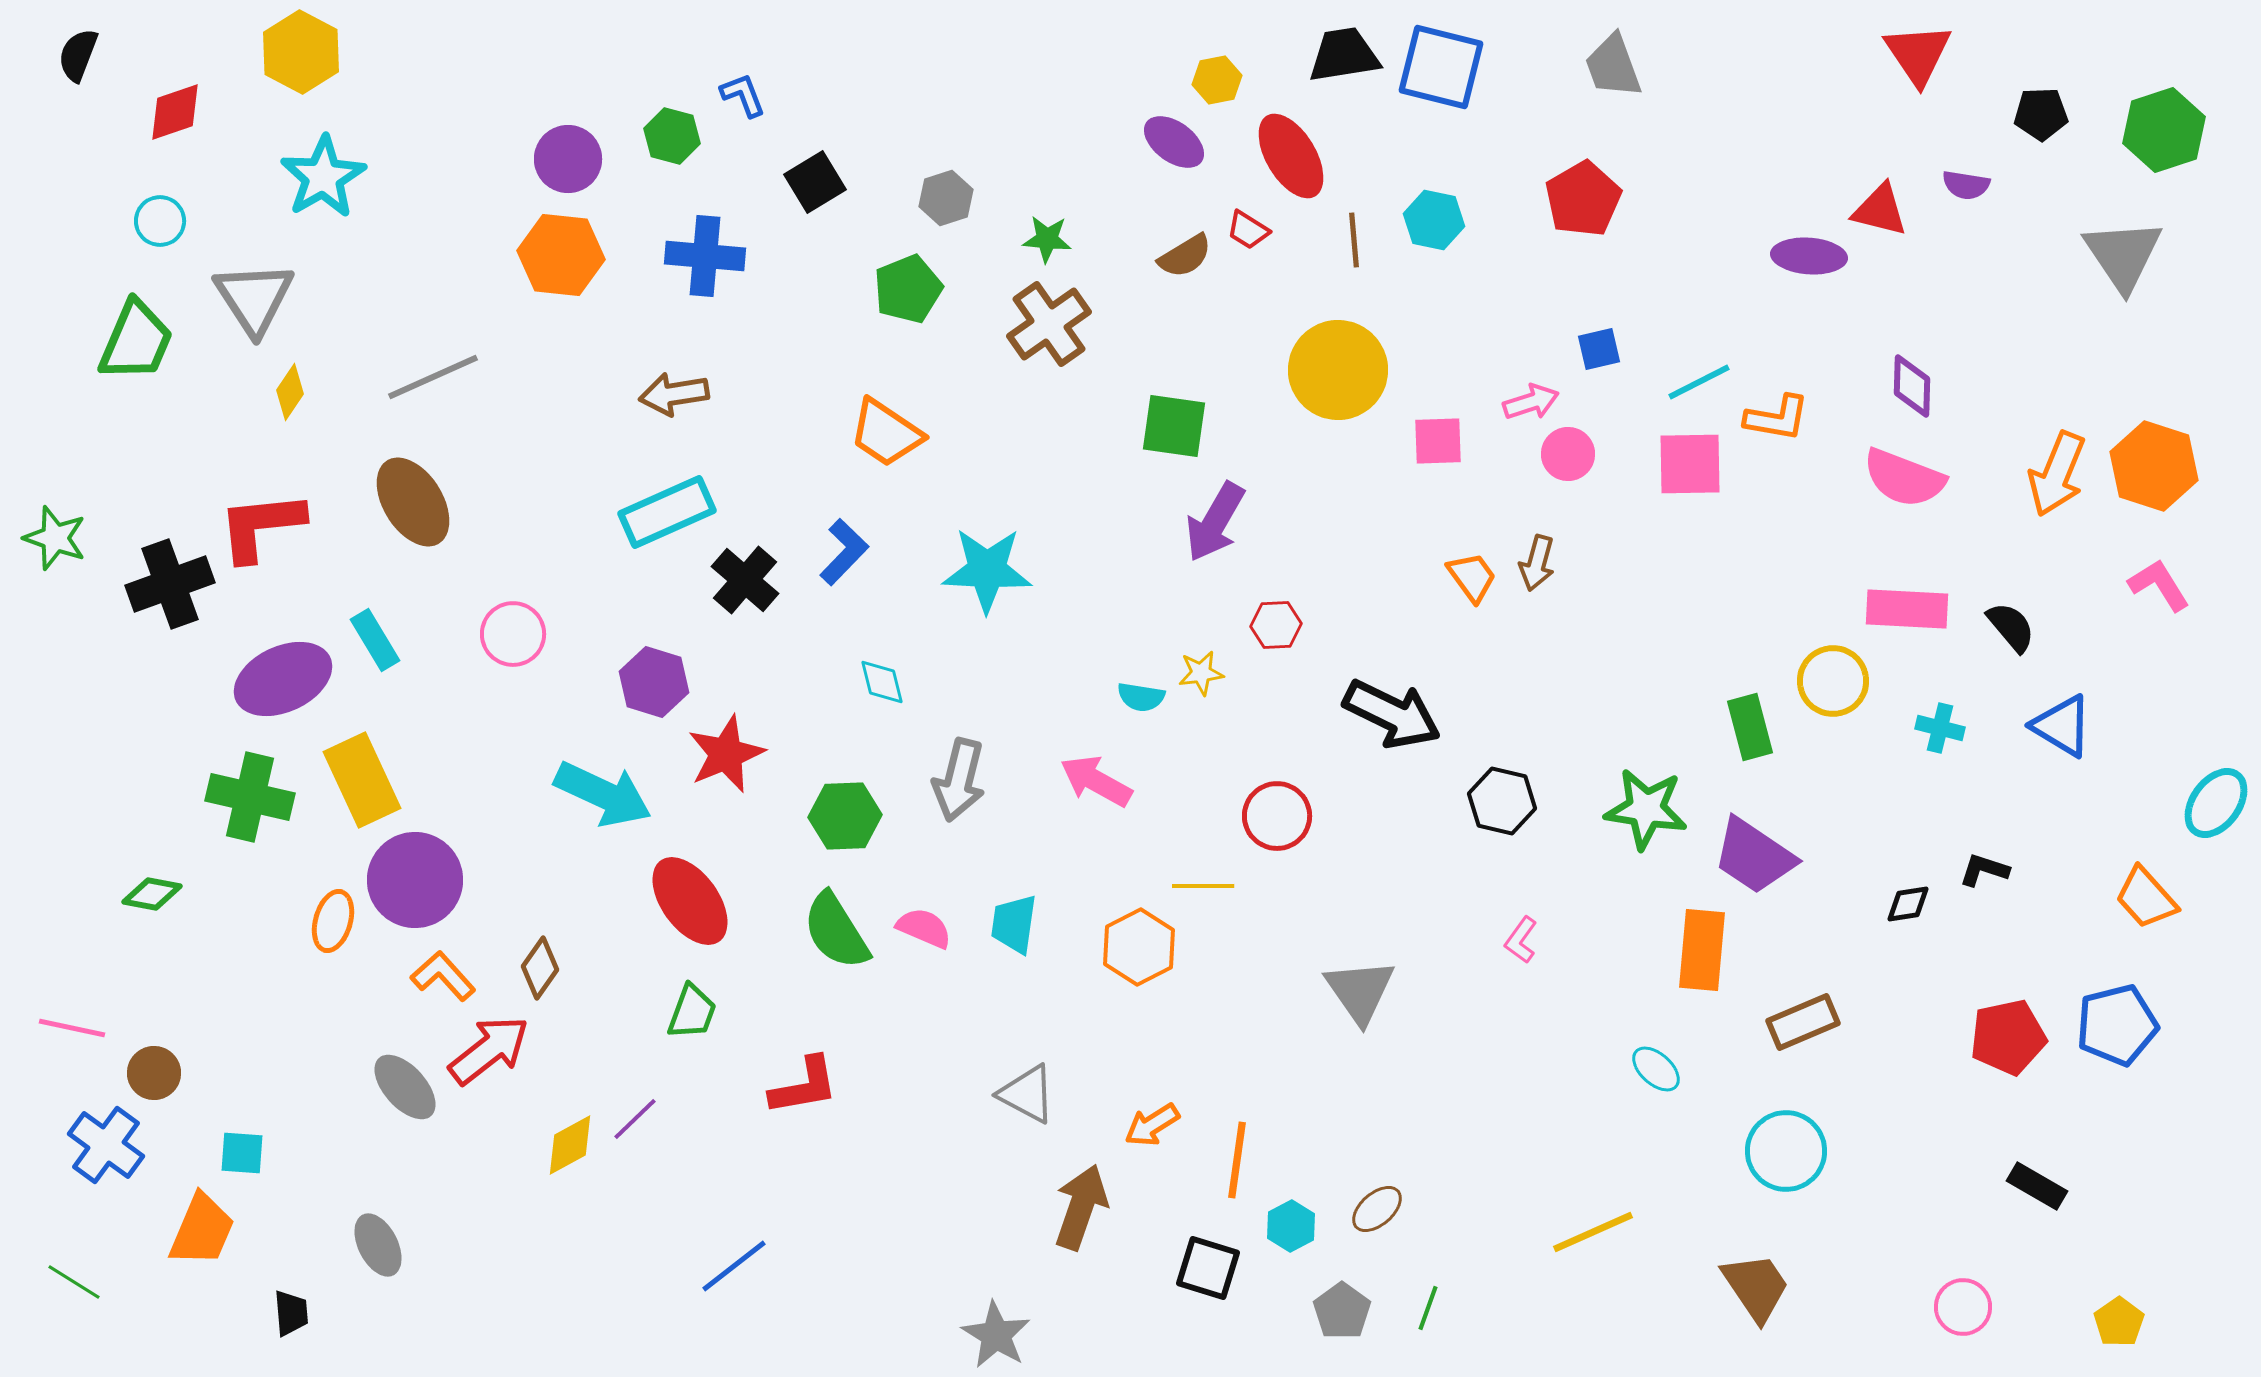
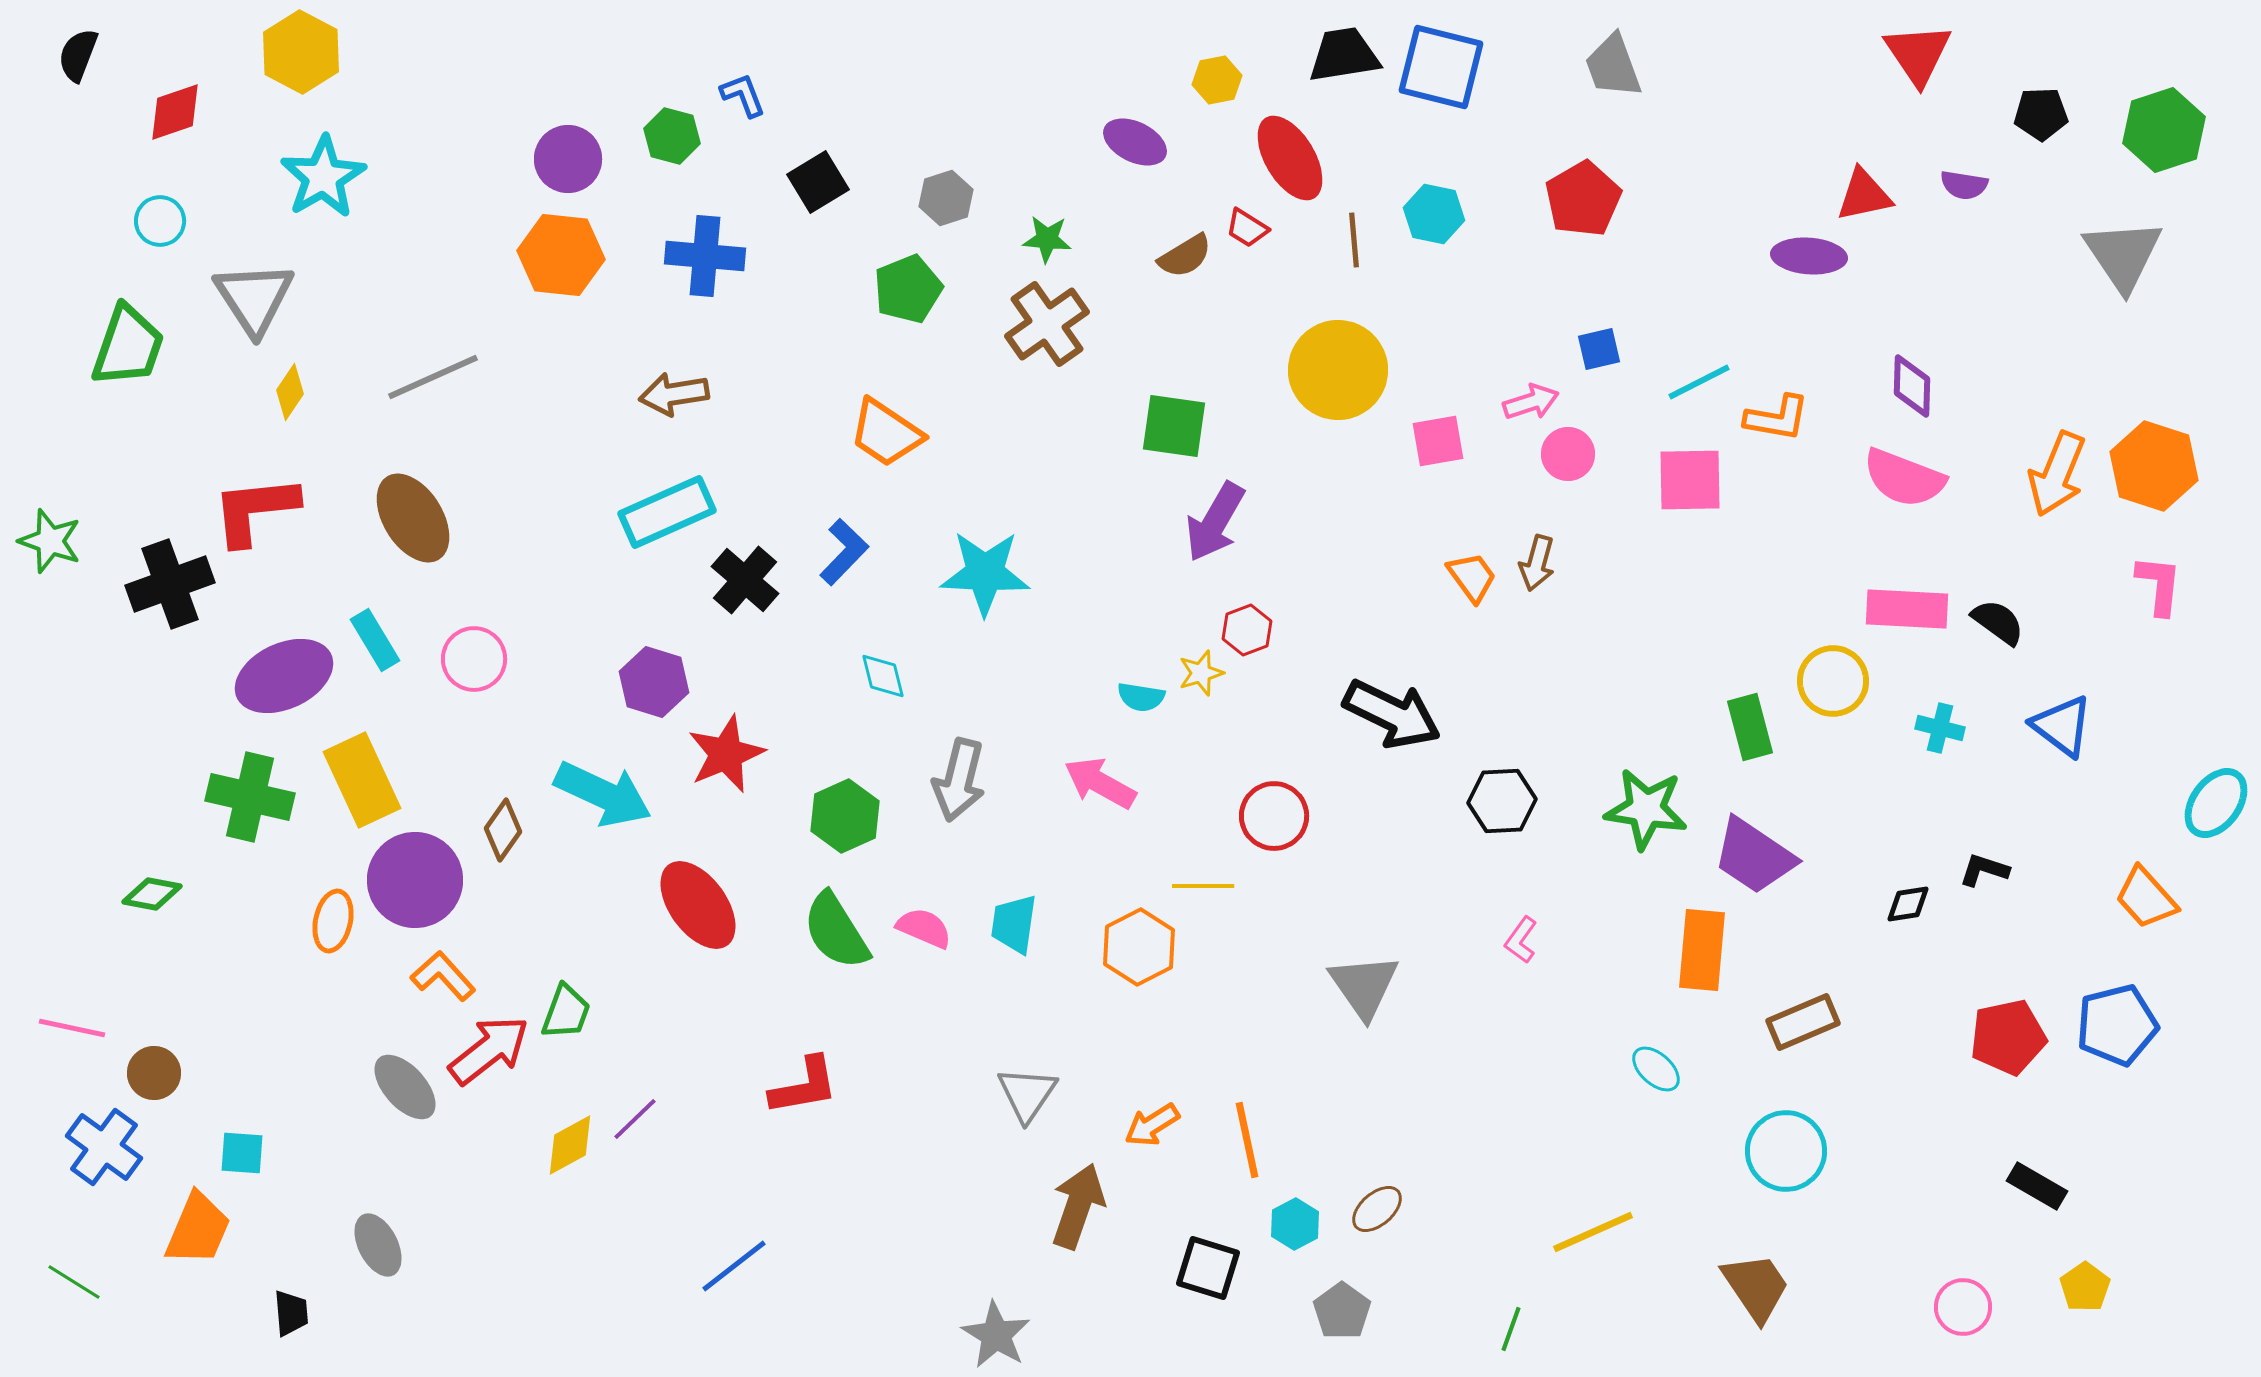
purple ellipse at (1174, 142): moved 39 px left; rotated 10 degrees counterclockwise
red ellipse at (1291, 156): moved 1 px left, 2 px down
black square at (815, 182): moved 3 px right
purple semicircle at (1966, 185): moved 2 px left
red triangle at (1880, 210): moved 16 px left, 15 px up; rotated 26 degrees counterclockwise
cyan hexagon at (1434, 220): moved 6 px up
red trapezoid at (1248, 230): moved 1 px left, 2 px up
brown cross at (1049, 324): moved 2 px left
green trapezoid at (136, 341): moved 8 px left, 5 px down; rotated 4 degrees counterclockwise
pink square at (1438, 441): rotated 8 degrees counterclockwise
pink square at (1690, 464): moved 16 px down
brown ellipse at (413, 502): moved 16 px down
red L-shape at (261, 526): moved 6 px left, 16 px up
green star at (55, 538): moved 5 px left, 3 px down
cyan star at (987, 570): moved 2 px left, 3 px down
pink L-shape at (2159, 585): rotated 38 degrees clockwise
red hexagon at (1276, 625): moved 29 px left, 5 px down; rotated 18 degrees counterclockwise
black semicircle at (2011, 627): moved 13 px left, 5 px up; rotated 14 degrees counterclockwise
pink circle at (513, 634): moved 39 px left, 25 px down
yellow star at (1201, 673): rotated 9 degrees counterclockwise
purple ellipse at (283, 679): moved 1 px right, 3 px up
cyan diamond at (882, 682): moved 1 px right, 6 px up
blue triangle at (2062, 726): rotated 6 degrees clockwise
pink arrow at (1096, 781): moved 4 px right, 2 px down
black hexagon at (1502, 801): rotated 16 degrees counterclockwise
green hexagon at (845, 816): rotated 22 degrees counterclockwise
red circle at (1277, 816): moved 3 px left
red ellipse at (690, 901): moved 8 px right, 4 px down
orange ellipse at (333, 921): rotated 4 degrees counterclockwise
brown diamond at (540, 968): moved 37 px left, 138 px up
gray triangle at (1360, 991): moved 4 px right, 5 px up
green trapezoid at (692, 1012): moved 126 px left
gray triangle at (1027, 1094): rotated 36 degrees clockwise
blue cross at (106, 1145): moved 2 px left, 2 px down
orange line at (1237, 1160): moved 10 px right, 20 px up; rotated 20 degrees counterclockwise
brown arrow at (1081, 1207): moved 3 px left, 1 px up
cyan hexagon at (1291, 1226): moved 4 px right, 2 px up
orange trapezoid at (202, 1230): moved 4 px left, 1 px up
green line at (1428, 1308): moved 83 px right, 21 px down
yellow pentagon at (2119, 1322): moved 34 px left, 35 px up
